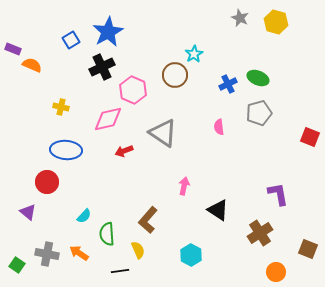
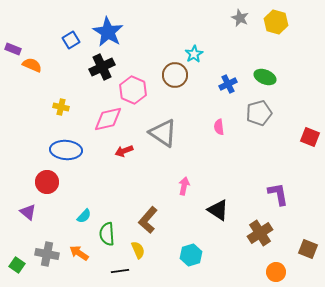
blue star: rotated 12 degrees counterclockwise
green ellipse: moved 7 px right, 1 px up
cyan hexagon: rotated 15 degrees clockwise
